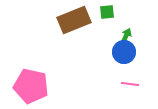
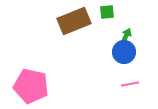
brown rectangle: moved 1 px down
pink line: rotated 18 degrees counterclockwise
